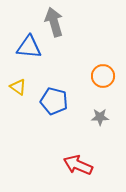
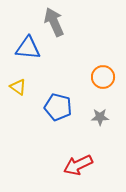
gray arrow: rotated 8 degrees counterclockwise
blue triangle: moved 1 px left, 1 px down
orange circle: moved 1 px down
blue pentagon: moved 4 px right, 6 px down
red arrow: rotated 48 degrees counterclockwise
